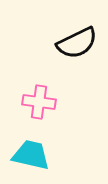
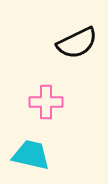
pink cross: moved 7 px right; rotated 8 degrees counterclockwise
